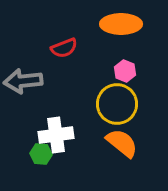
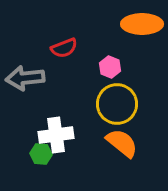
orange ellipse: moved 21 px right
pink hexagon: moved 15 px left, 4 px up
gray arrow: moved 2 px right, 3 px up
